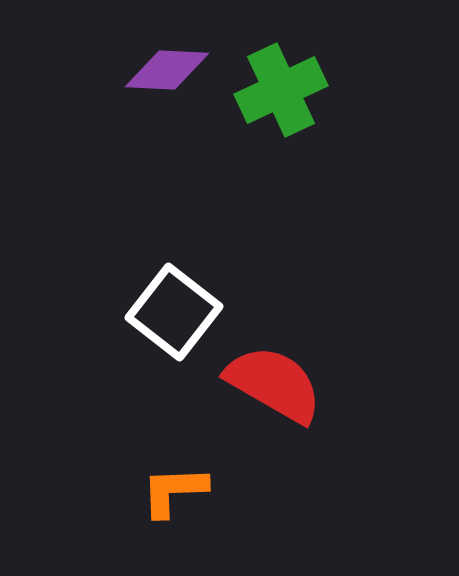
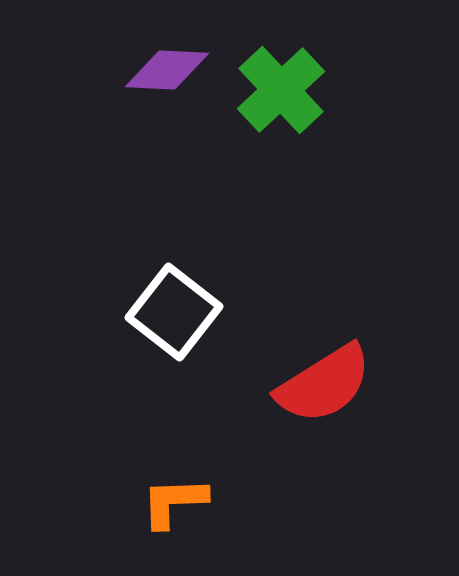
green cross: rotated 18 degrees counterclockwise
red semicircle: moved 50 px right; rotated 118 degrees clockwise
orange L-shape: moved 11 px down
